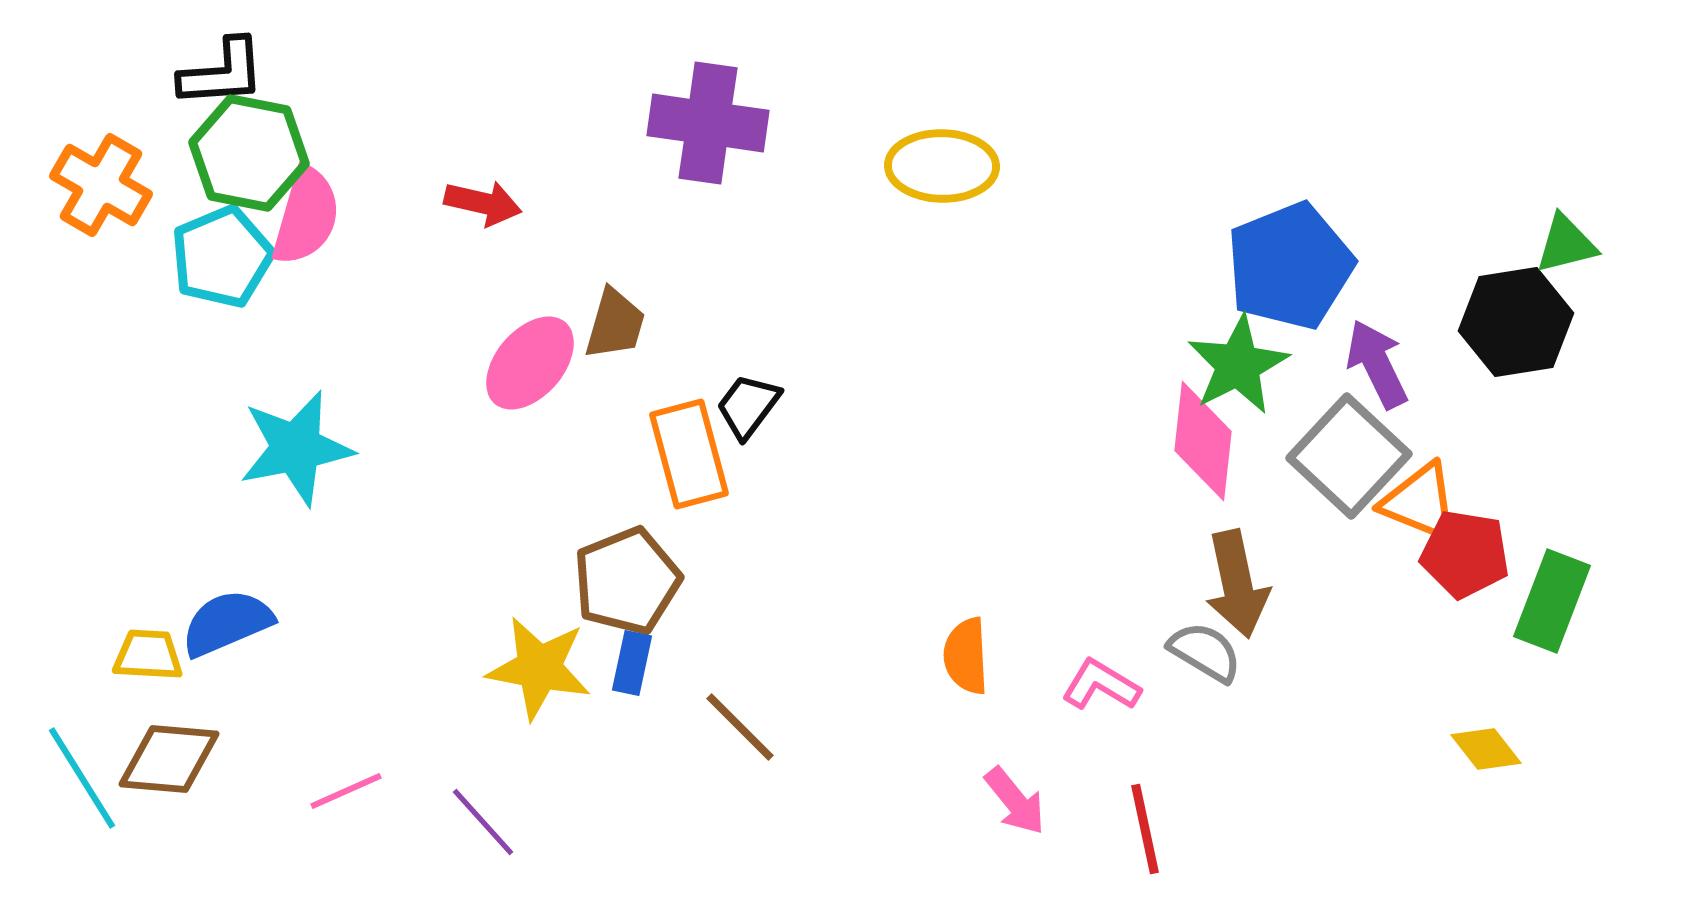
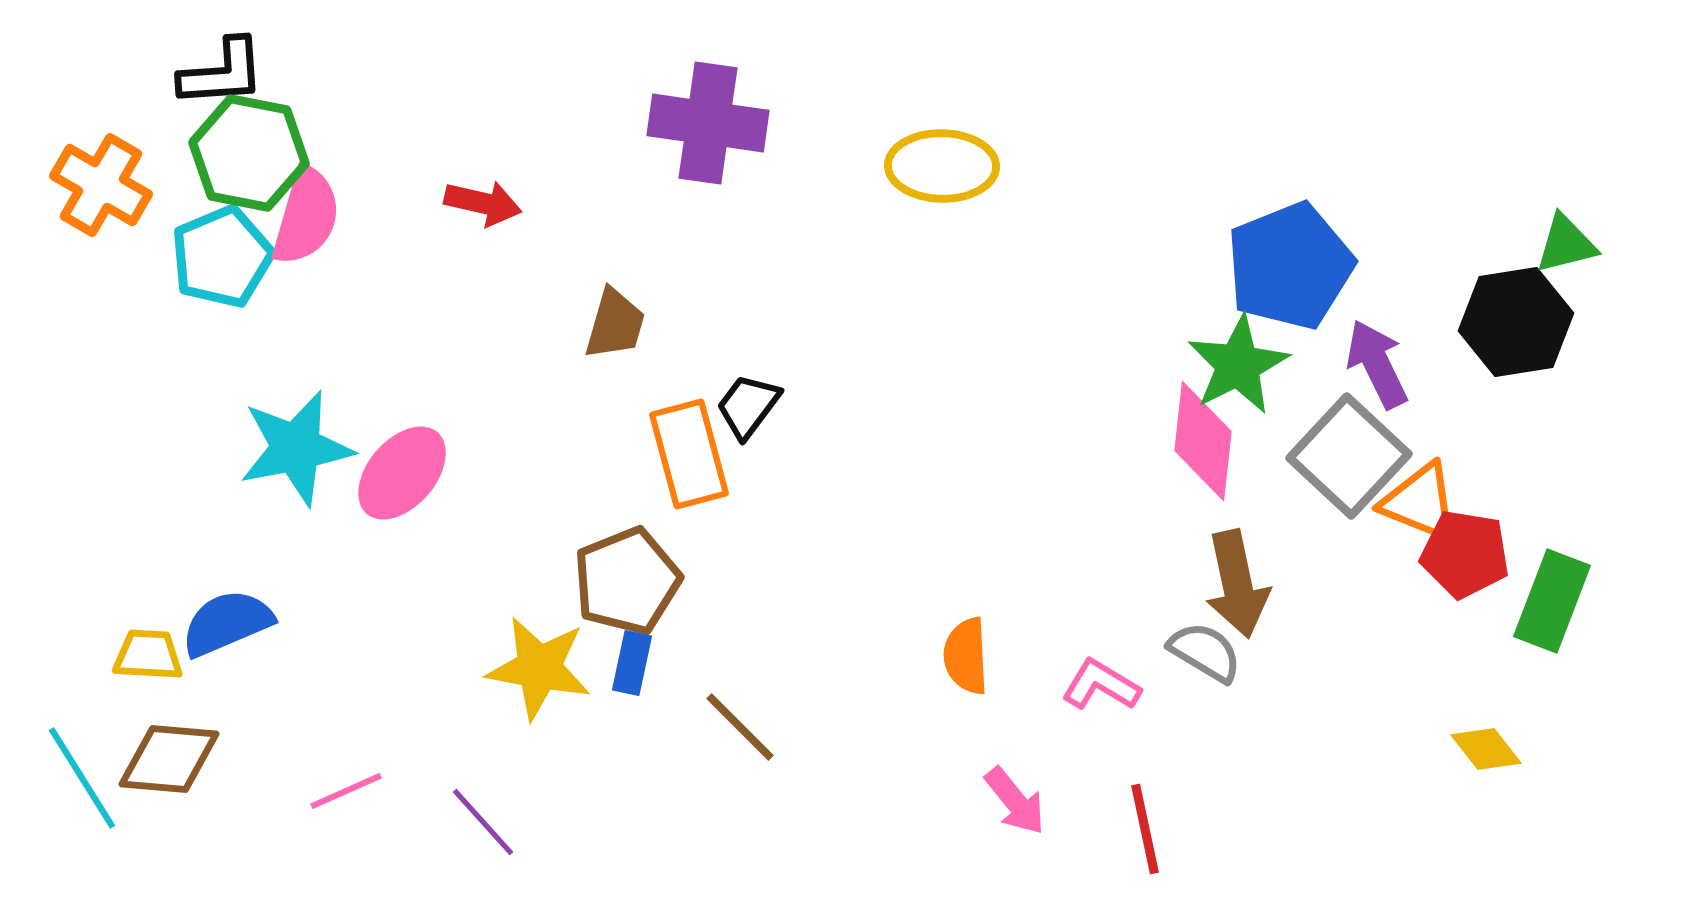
pink ellipse: moved 128 px left, 110 px down
